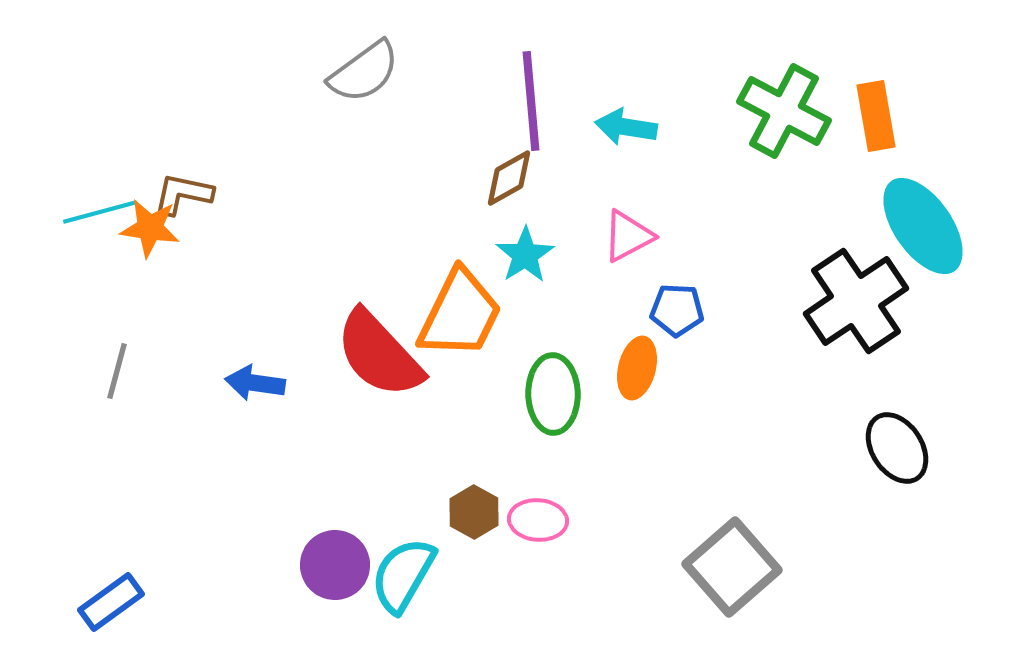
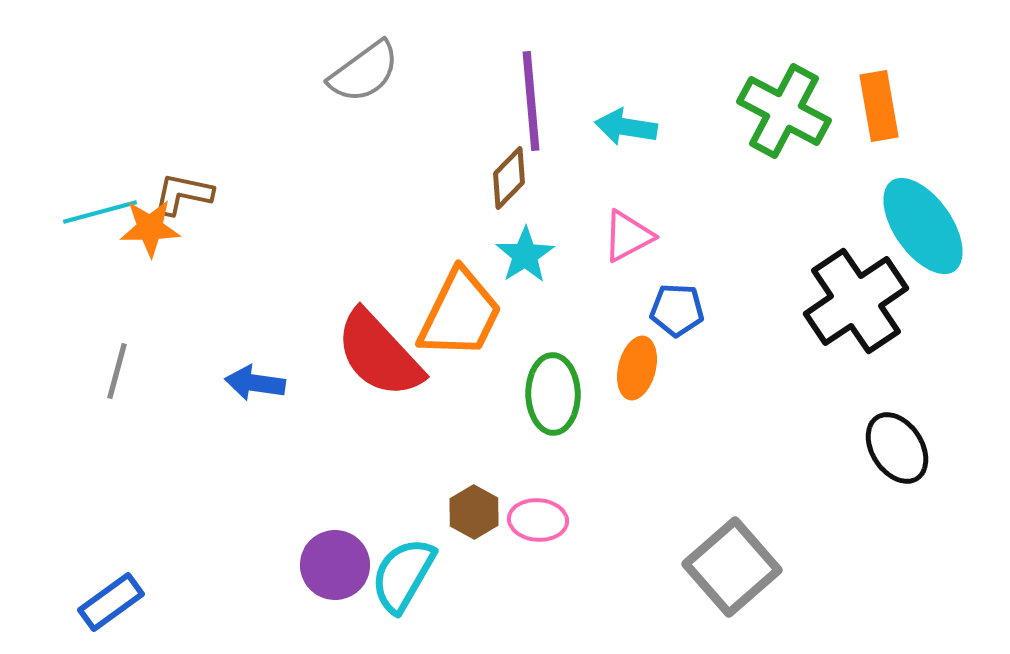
orange rectangle: moved 3 px right, 10 px up
brown diamond: rotated 16 degrees counterclockwise
orange star: rotated 10 degrees counterclockwise
